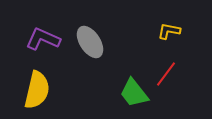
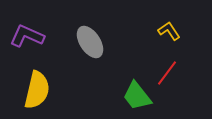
yellow L-shape: rotated 45 degrees clockwise
purple L-shape: moved 16 px left, 3 px up
red line: moved 1 px right, 1 px up
green trapezoid: moved 3 px right, 3 px down
